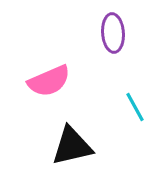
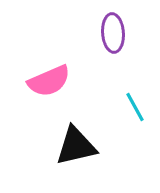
black triangle: moved 4 px right
